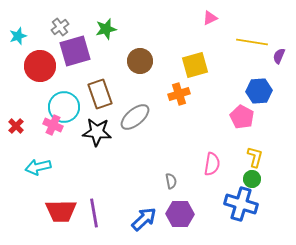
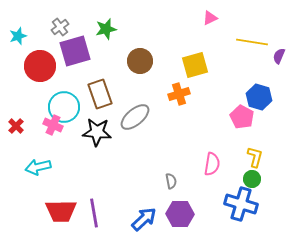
blue hexagon: moved 6 px down; rotated 20 degrees clockwise
